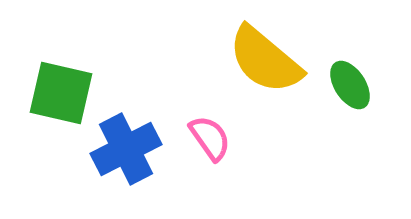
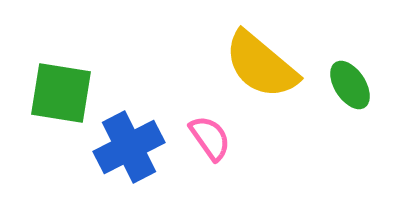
yellow semicircle: moved 4 px left, 5 px down
green square: rotated 4 degrees counterclockwise
blue cross: moved 3 px right, 2 px up
